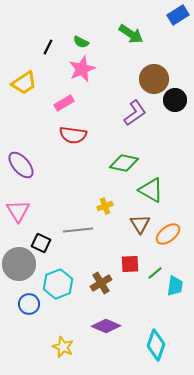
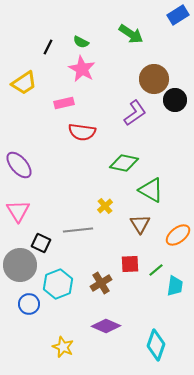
pink star: rotated 20 degrees counterclockwise
pink rectangle: rotated 18 degrees clockwise
red semicircle: moved 9 px right, 3 px up
purple ellipse: moved 2 px left
yellow cross: rotated 21 degrees counterclockwise
orange ellipse: moved 10 px right, 1 px down
gray circle: moved 1 px right, 1 px down
green line: moved 1 px right, 3 px up
